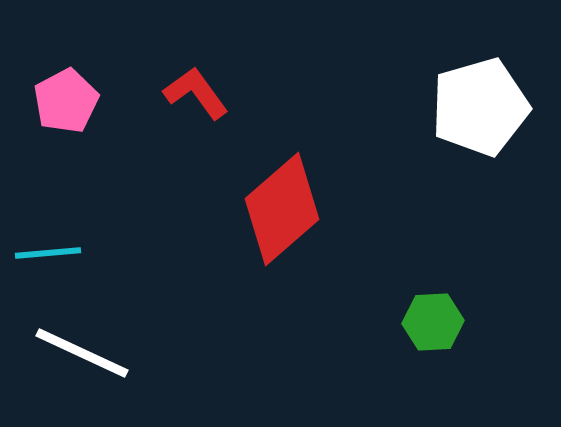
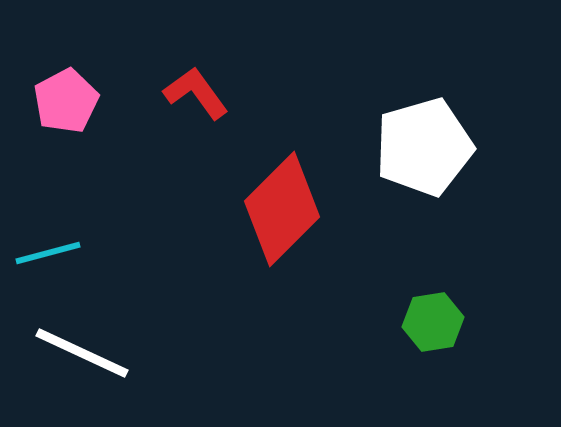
white pentagon: moved 56 px left, 40 px down
red diamond: rotated 4 degrees counterclockwise
cyan line: rotated 10 degrees counterclockwise
green hexagon: rotated 6 degrees counterclockwise
